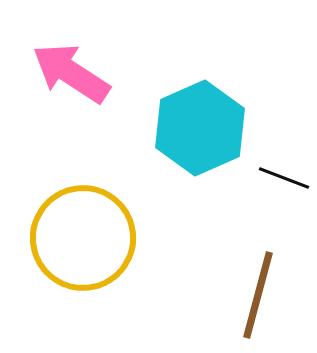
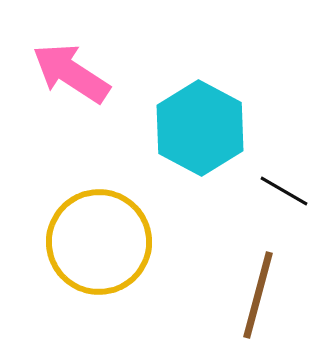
cyan hexagon: rotated 8 degrees counterclockwise
black line: moved 13 px down; rotated 9 degrees clockwise
yellow circle: moved 16 px right, 4 px down
